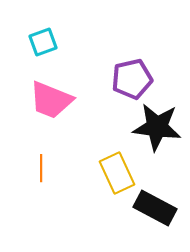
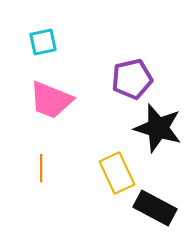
cyan square: rotated 8 degrees clockwise
black star: moved 1 px right, 1 px down; rotated 9 degrees clockwise
